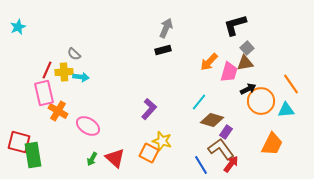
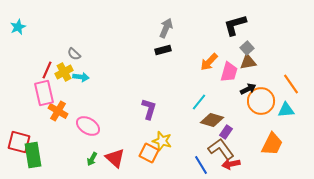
brown triangle: moved 3 px right, 1 px up
yellow cross: rotated 24 degrees counterclockwise
purple L-shape: rotated 25 degrees counterclockwise
red arrow: rotated 138 degrees counterclockwise
